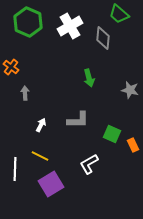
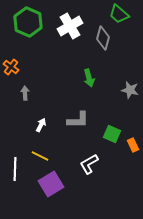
gray diamond: rotated 10 degrees clockwise
